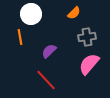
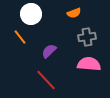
orange semicircle: rotated 24 degrees clockwise
orange line: rotated 28 degrees counterclockwise
pink semicircle: rotated 55 degrees clockwise
